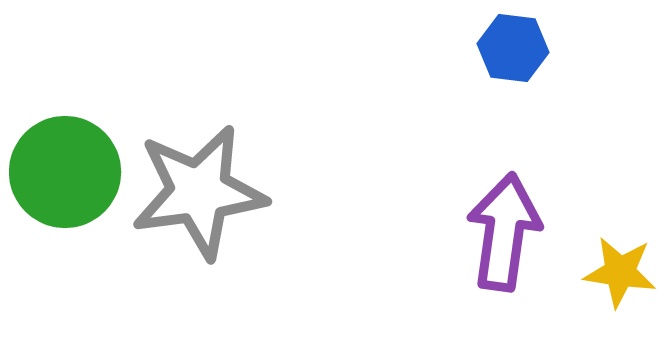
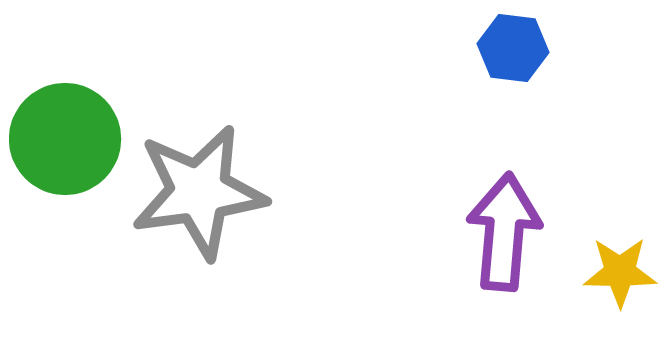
green circle: moved 33 px up
purple arrow: rotated 3 degrees counterclockwise
yellow star: rotated 8 degrees counterclockwise
